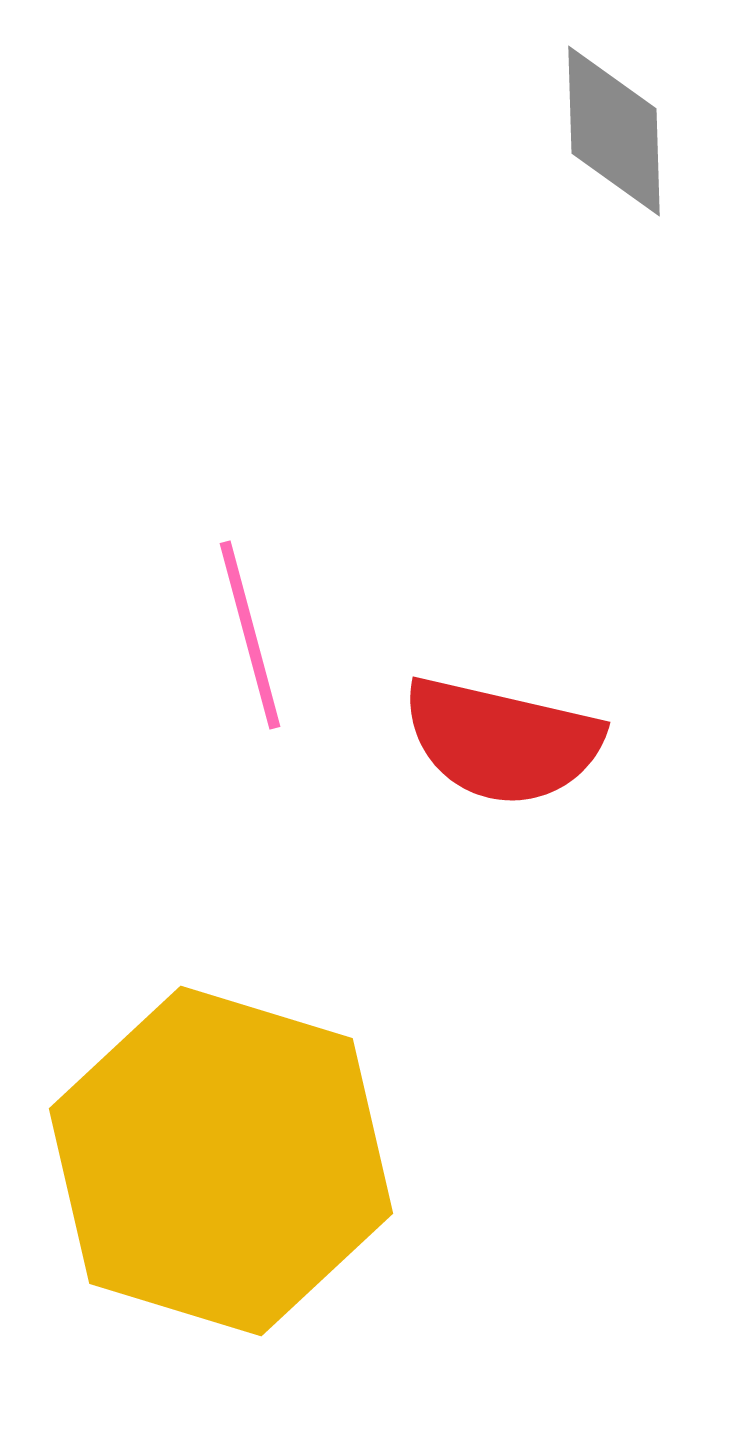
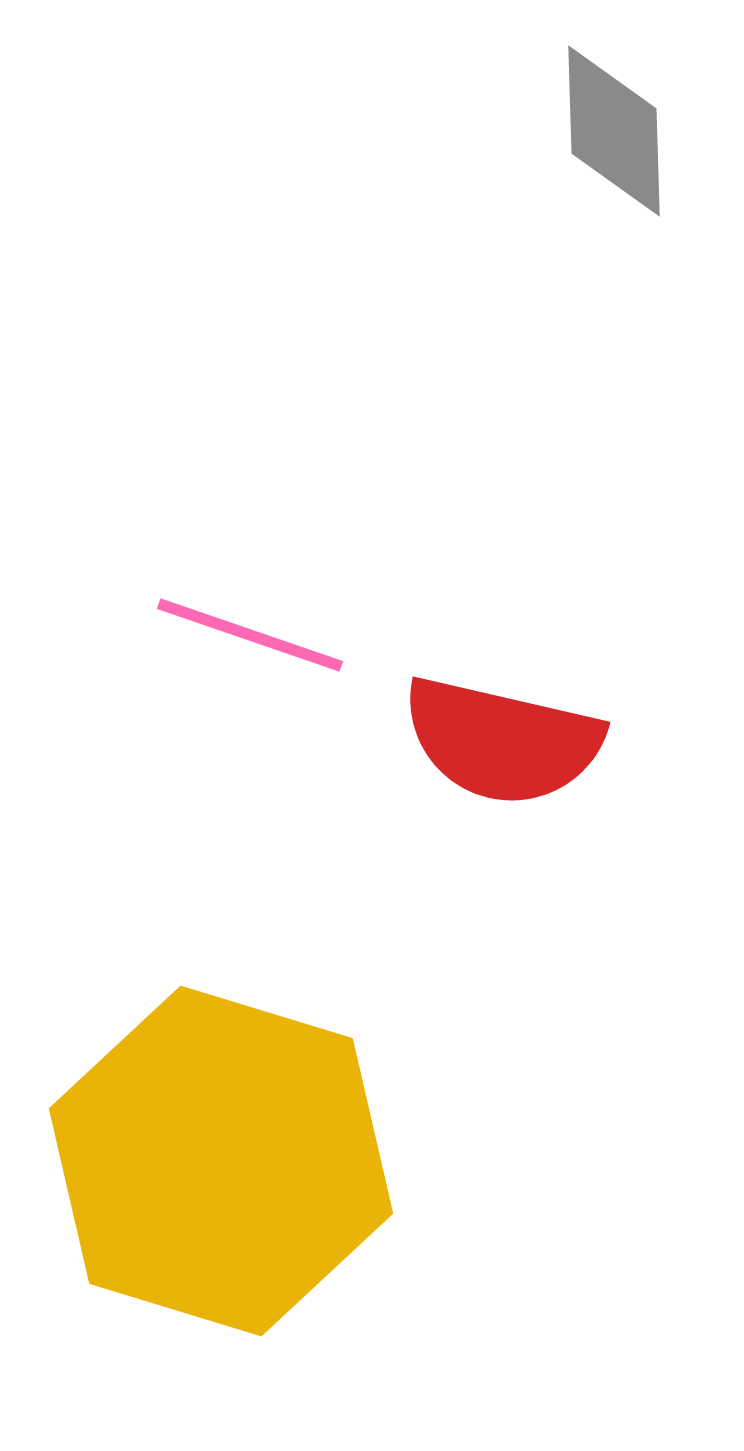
pink line: rotated 56 degrees counterclockwise
